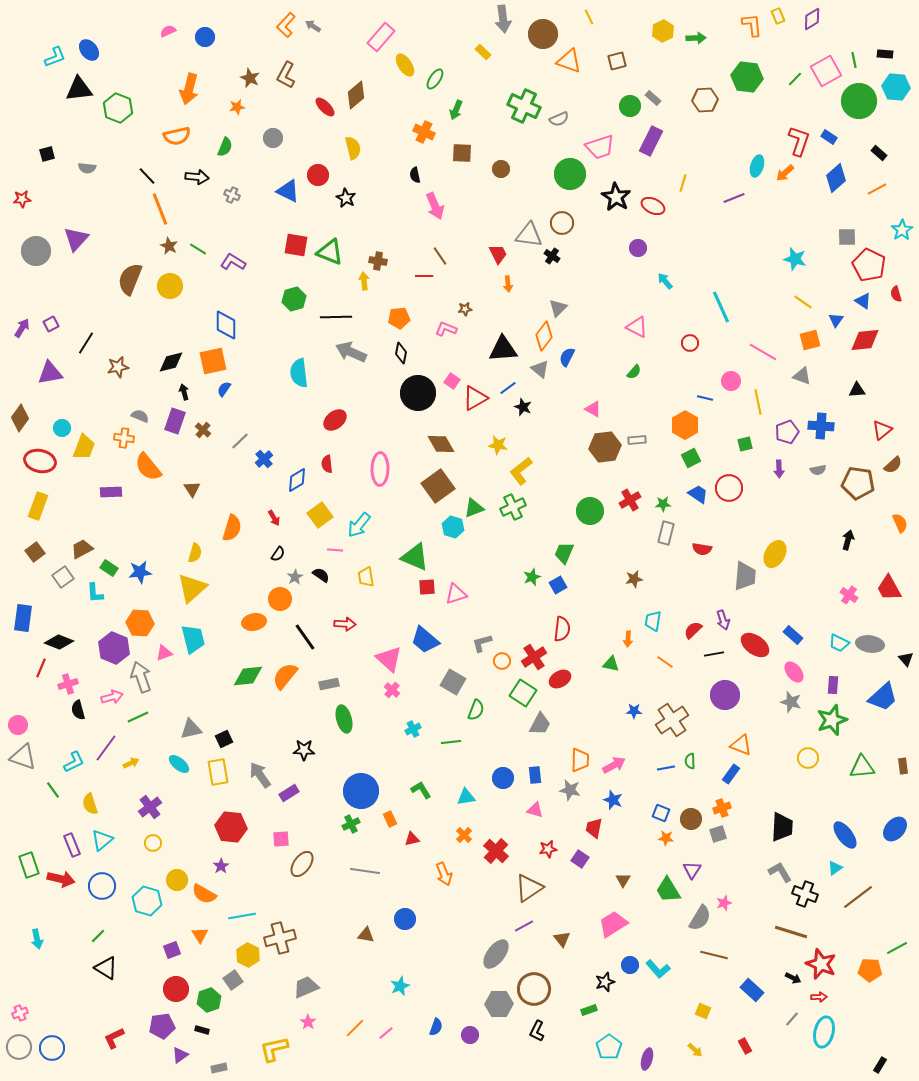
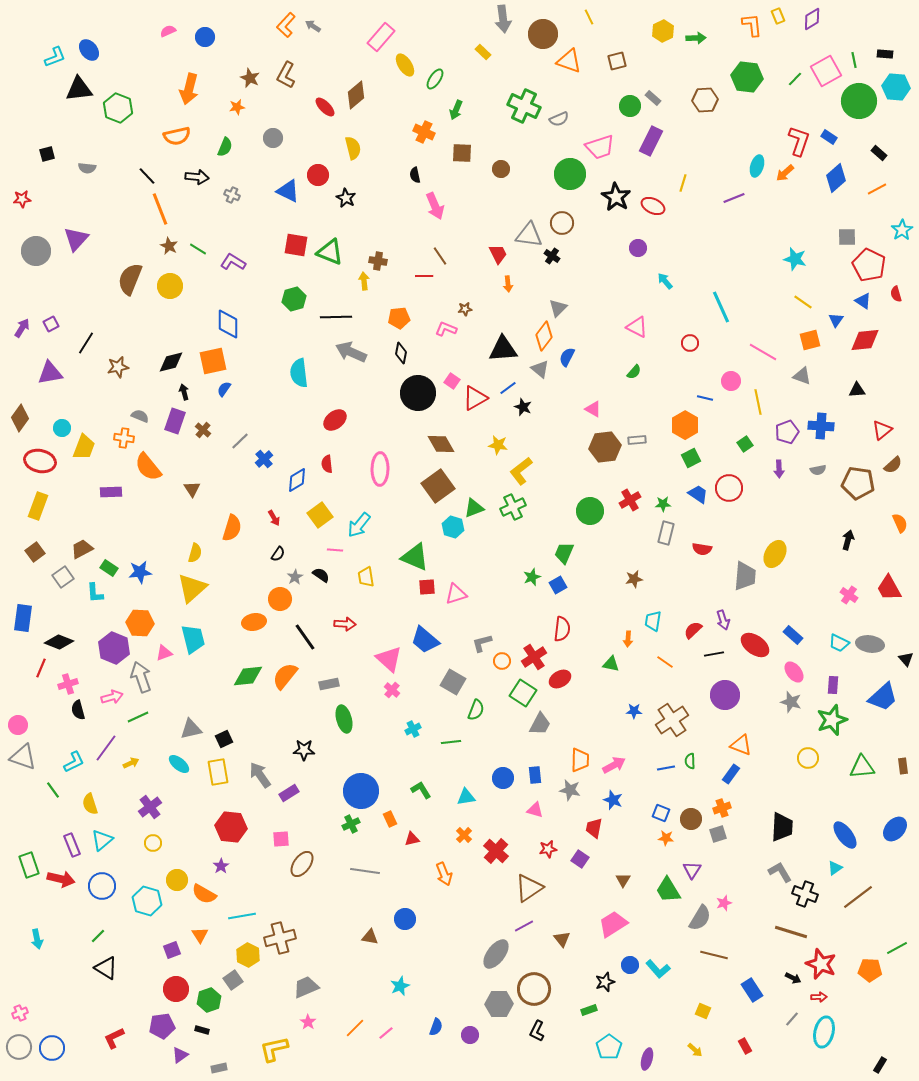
blue diamond at (226, 325): moved 2 px right, 1 px up
green square at (745, 444): rotated 21 degrees counterclockwise
brown triangle at (366, 935): moved 4 px right, 2 px down
blue rectangle at (752, 990): rotated 15 degrees clockwise
